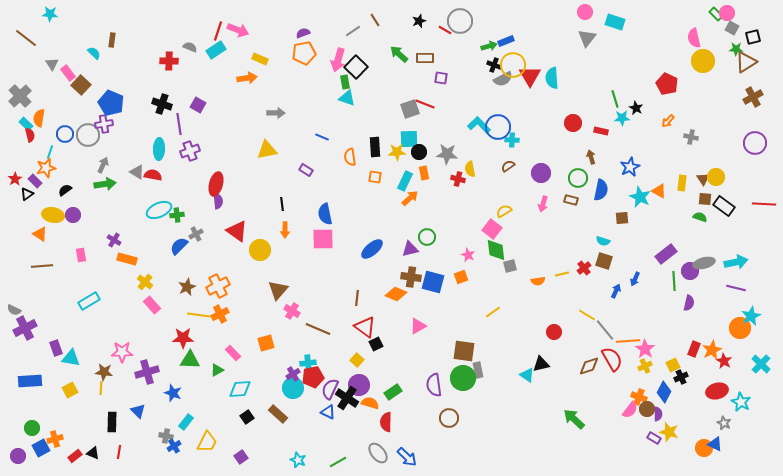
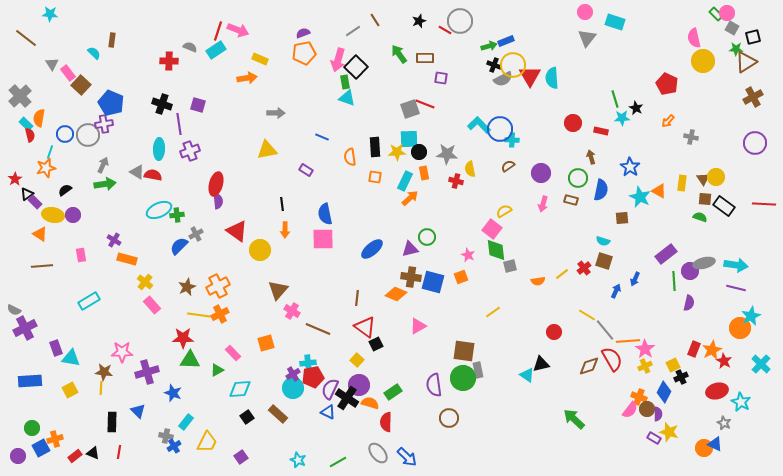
green arrow at (399, 54): rotated 12 degrees clockwise
purple square at (198, 105): rotated 14 degrees counterclockwise
blue circle at (498, 127): moved 2 px right, 2 px down
blue star at (630, 167): rotated 12 degrees counterclockwise
red cross at (458, 179): moved 2 px left, 2 px down
purple rectangle at (35, 181): moved 21 px down
cyan arrow at (736, 262): moved 3 px down; rotated 20 degrees clockwise
yellow line at (562, 274): rotated 24 degrees counterclockwise
